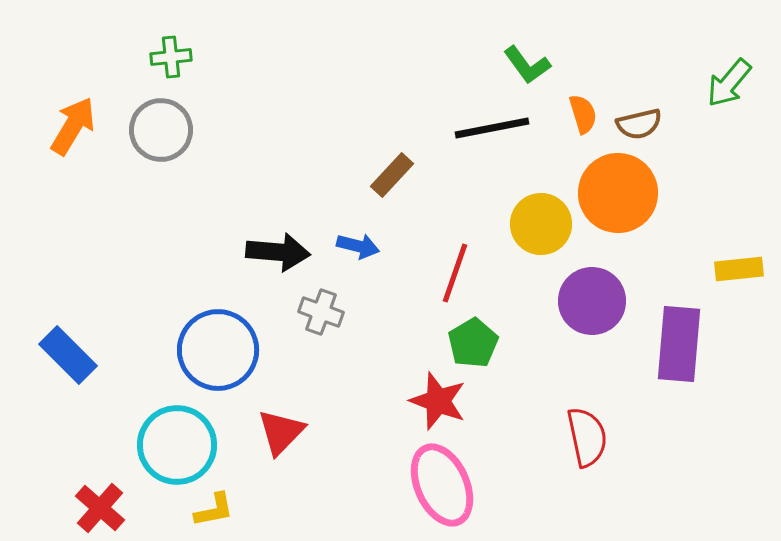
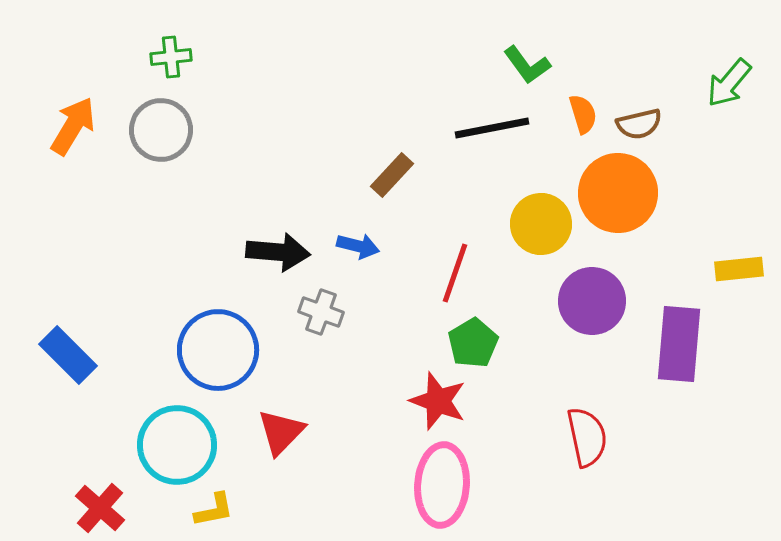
pink ellipse: rotated 28 degrees clockwise
